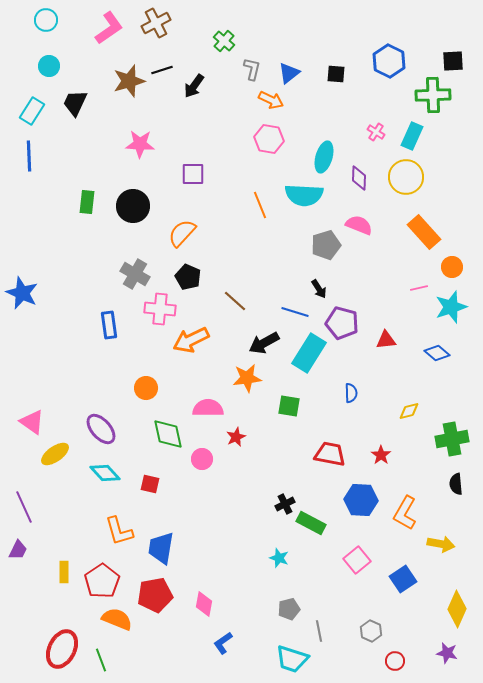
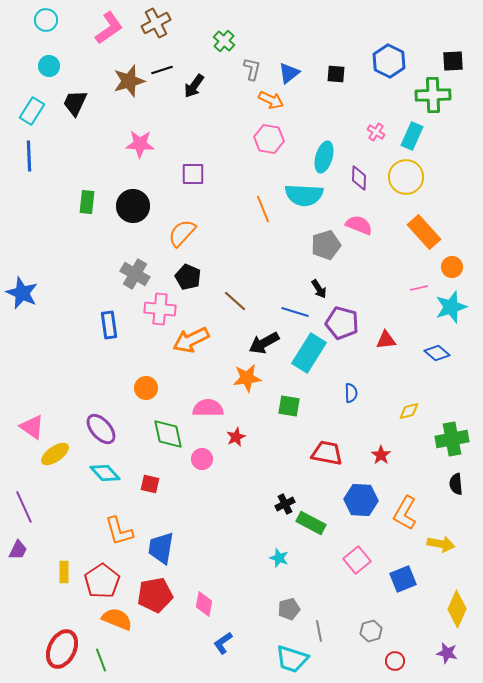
orange line at (260, 205): moved 3 px right, 4 px down
pink triangle at (32, 422): moved 5 px down
red trapezoid at (330, 454): moved 3 px left, 1 px up
blue square at (403, 579): rotated 12 degrees clockwise
gray hexagon at (371, 631): rotated 20 degrees clockwise
